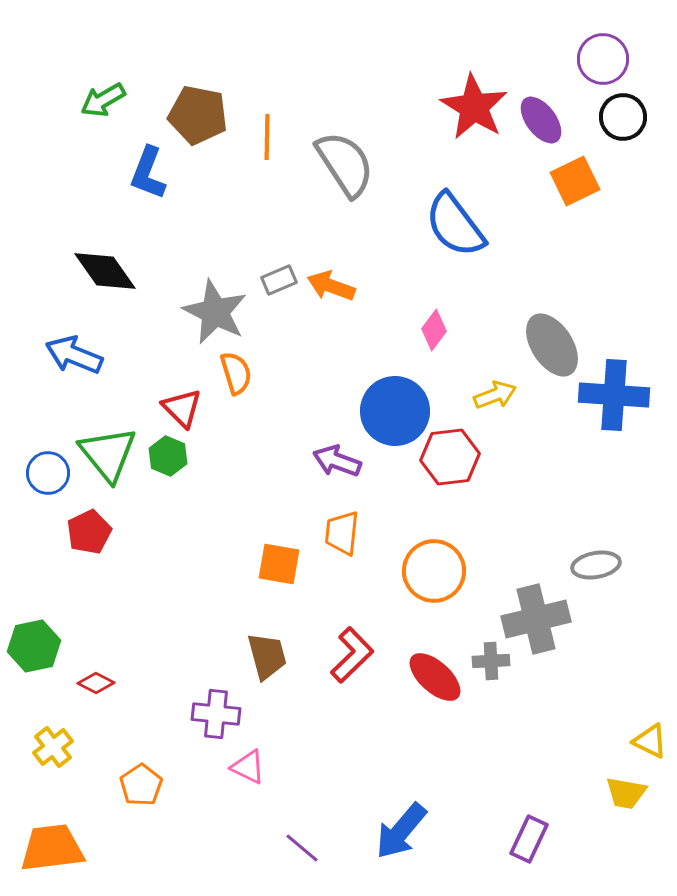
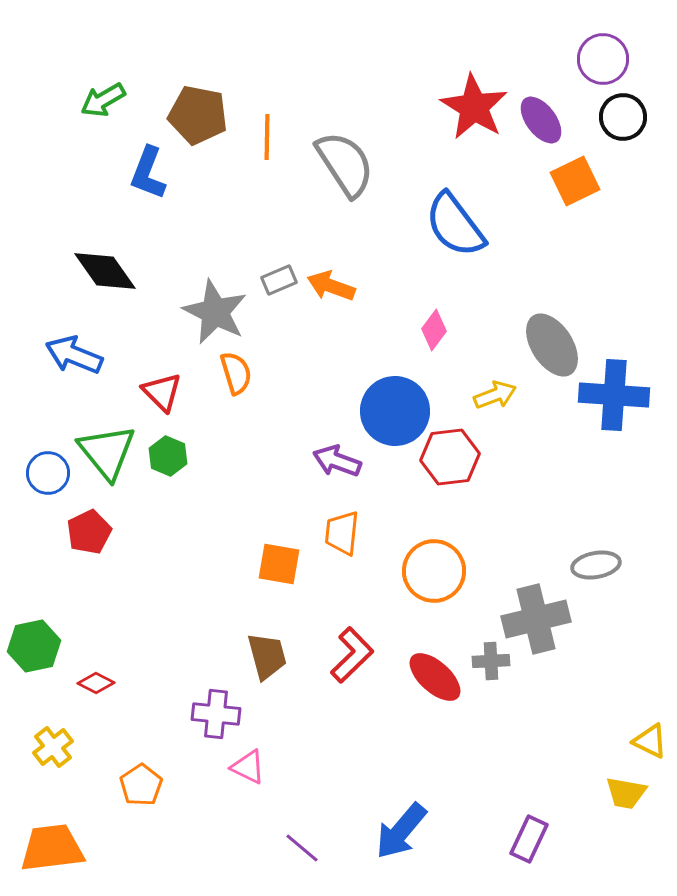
red triangle at (182, 408): moved 20 px left, 16 px up
green triangle at (108, 454): moved 1 px left, 2 px up
